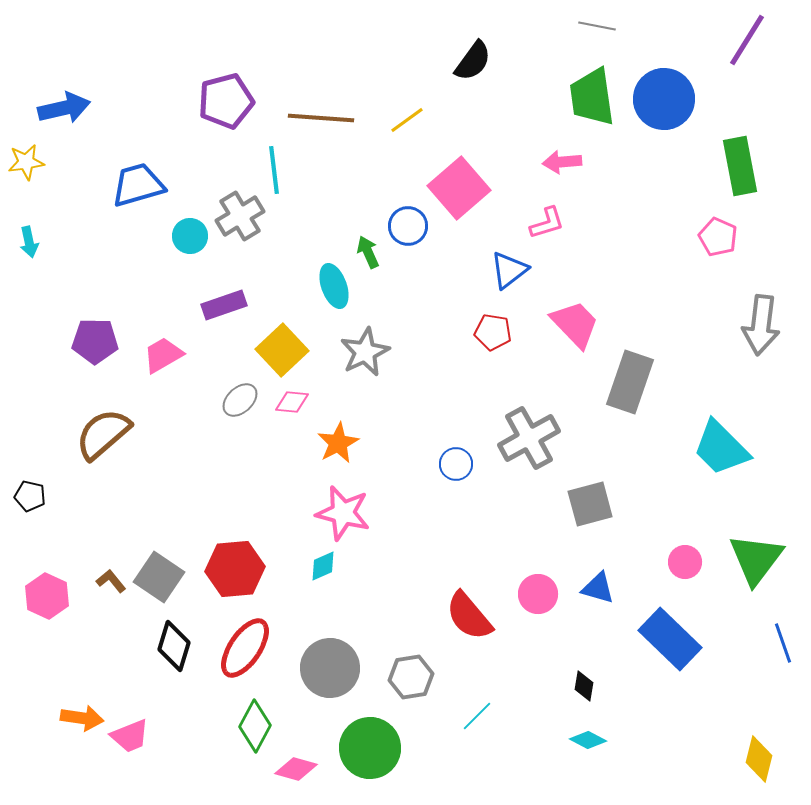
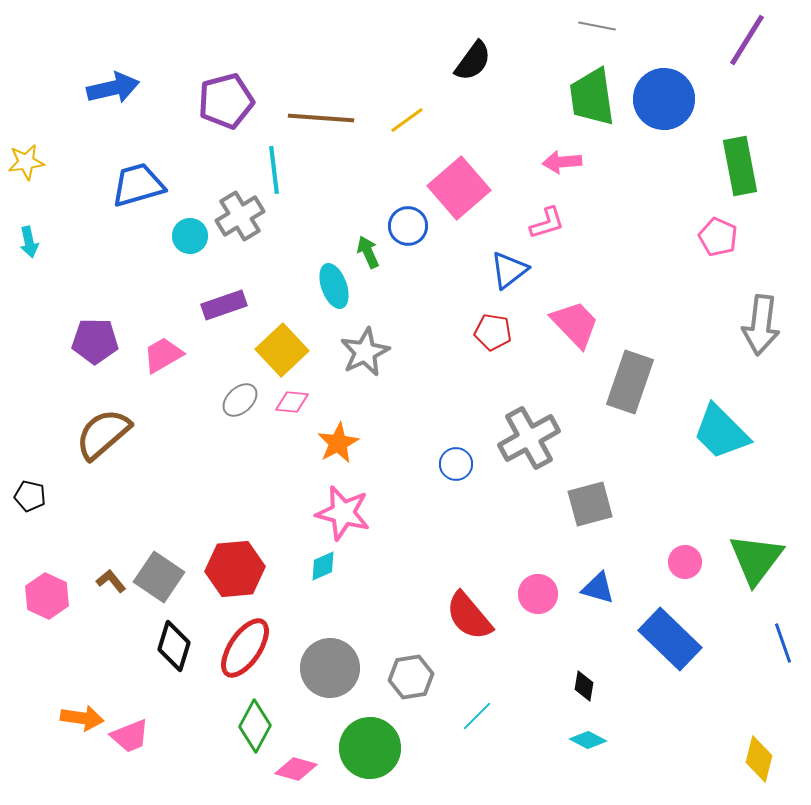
blue arrow at (64, 108): moved 49 px right, 20 px up
cyan trapezoid at (721, 448): moved 16 px up
